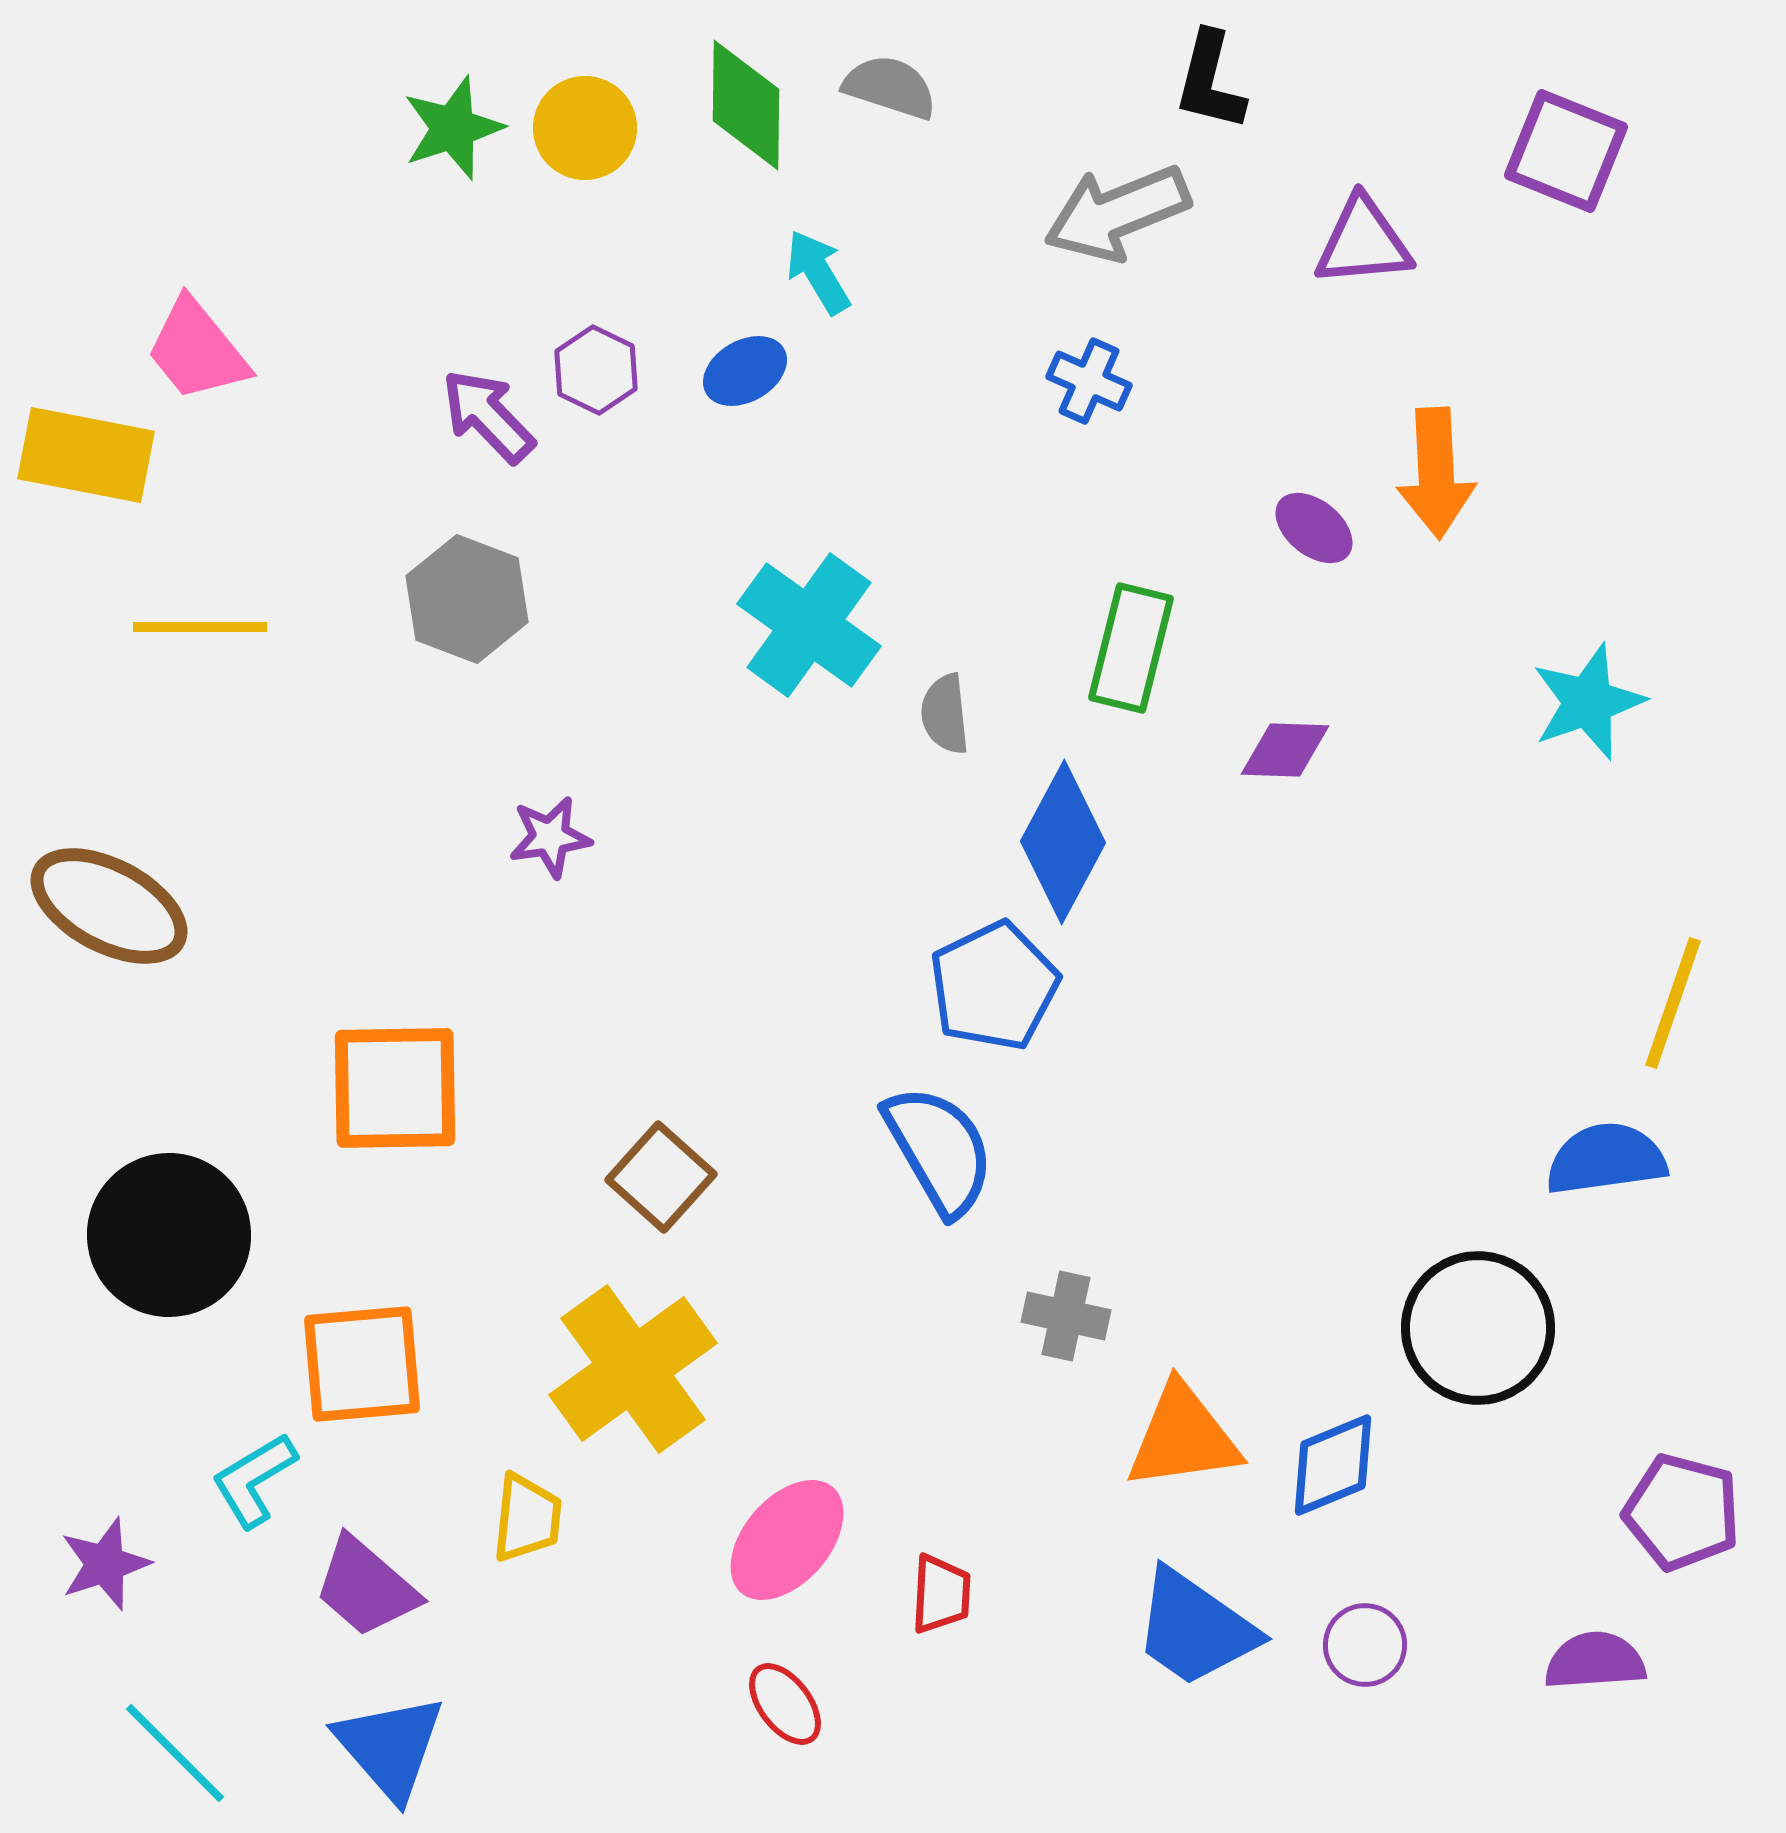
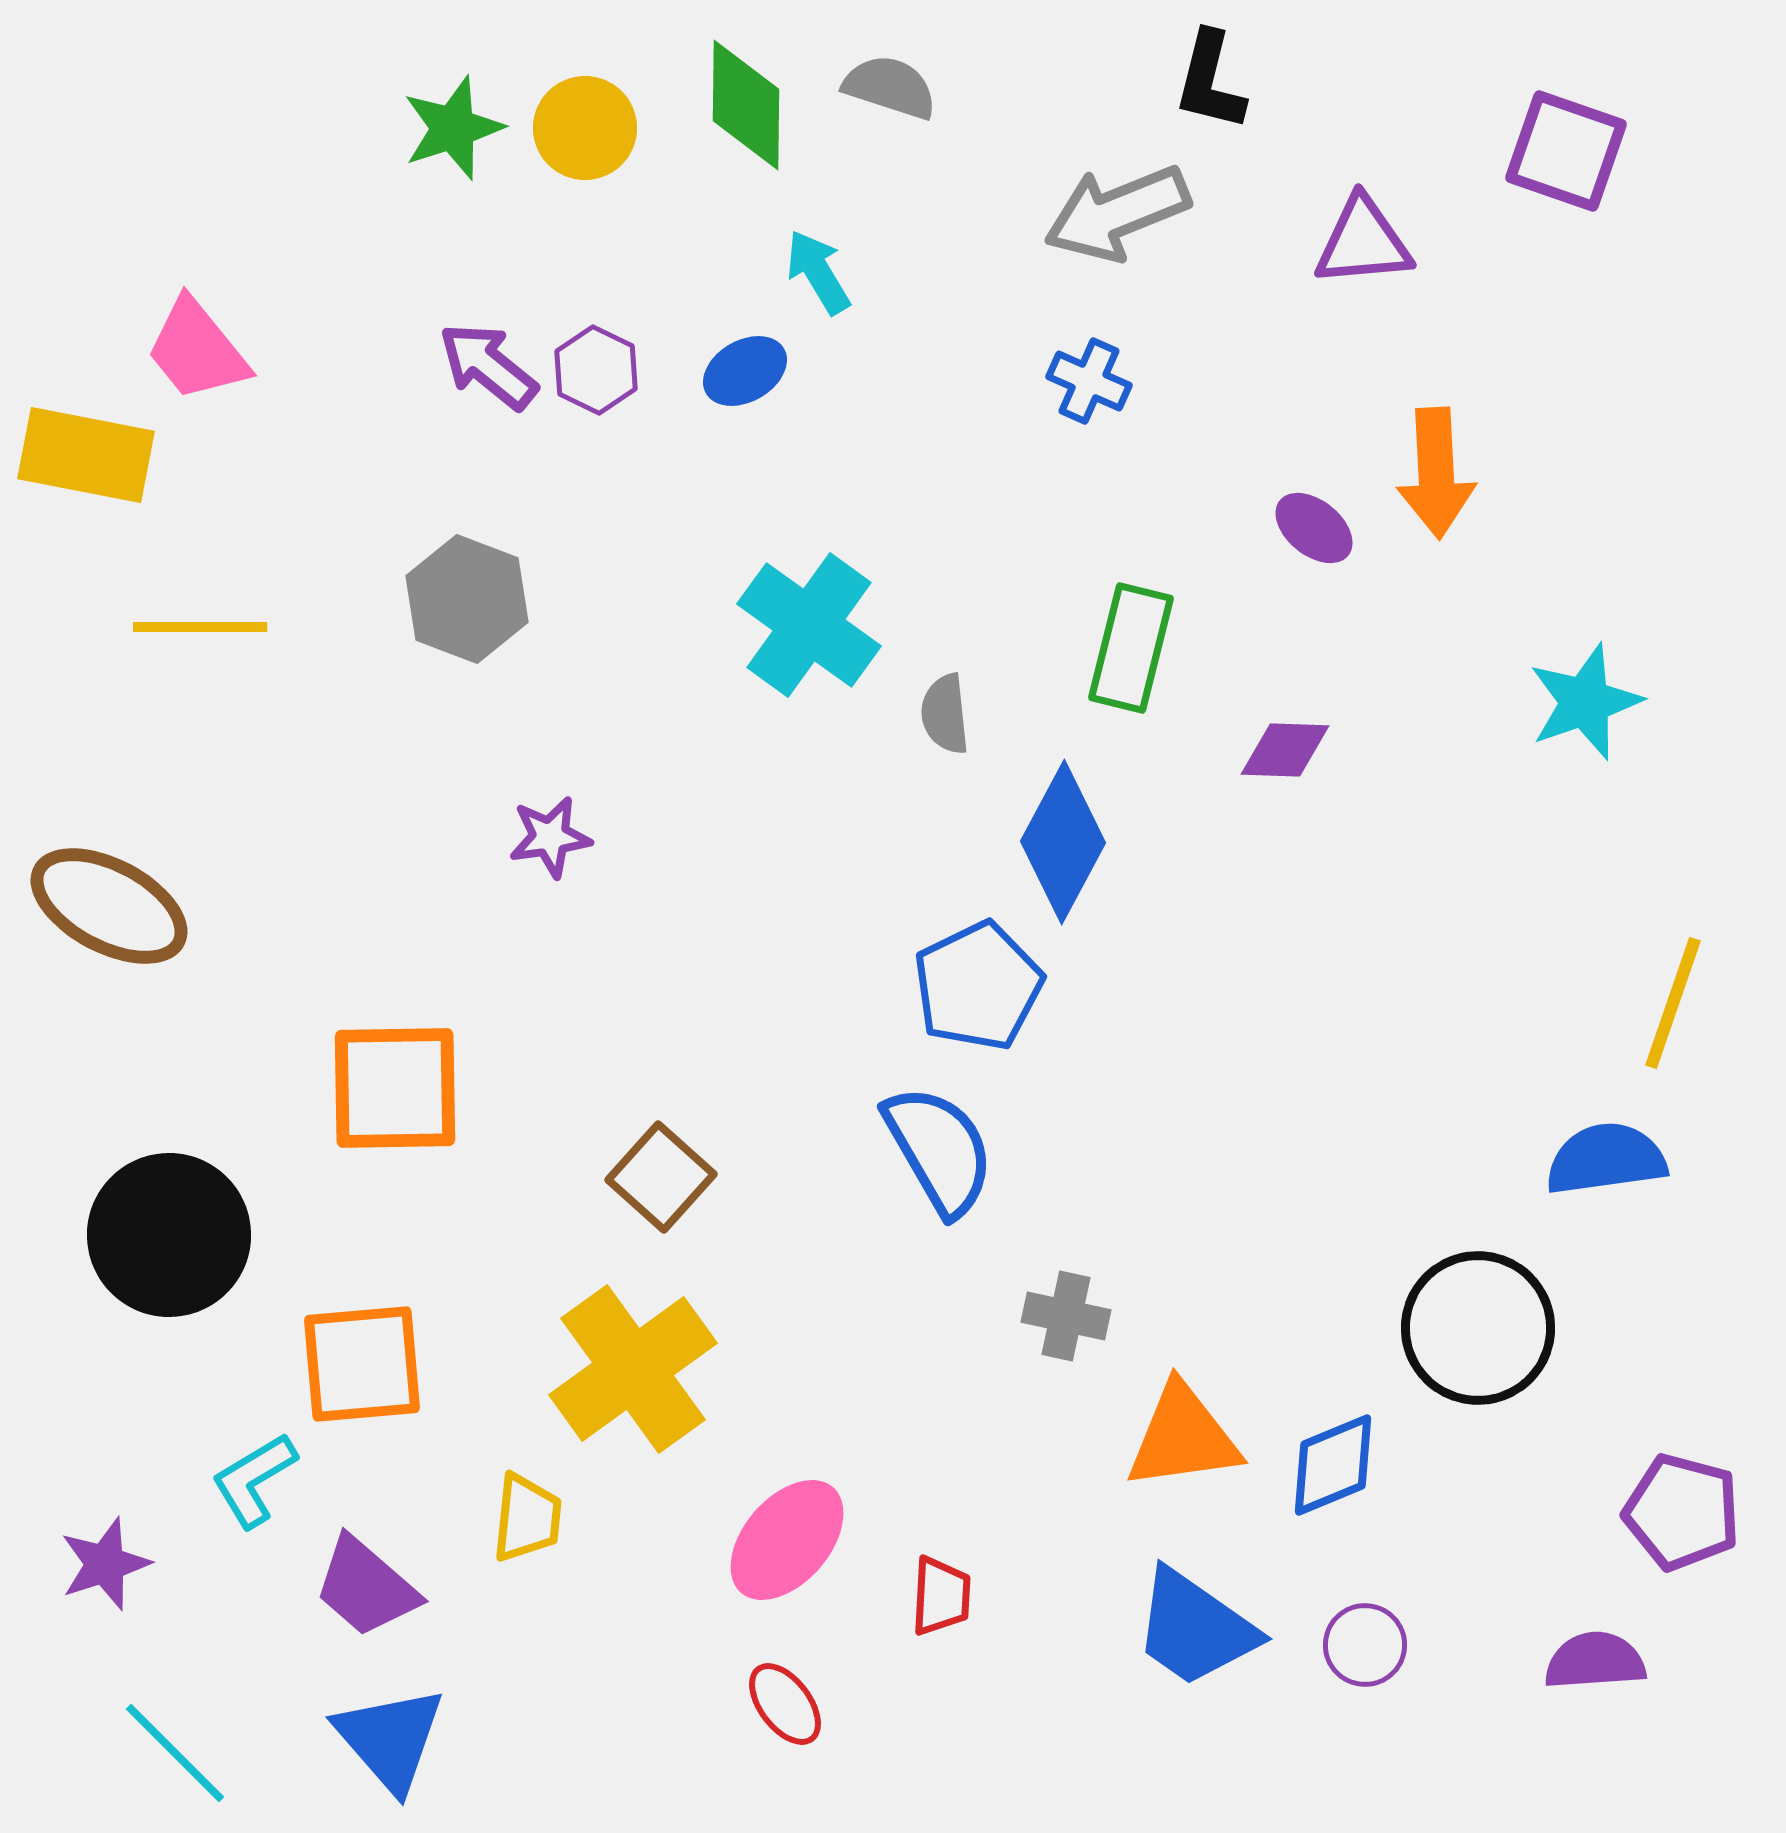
purple square at (1566, 151): rotated 3 degrees counterclockwise
purple arrow at (488, 416): moved 50 px up; rotated 7 degrees counterclockwise
cyan star at (1588, 702): moved 3 px left
blue pentagon at (994, 986): moved 16 px left
red trapezoid at (941, 1594): moved 2 px down
blue triangle at (390, 1747): moved 8 px up
